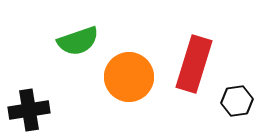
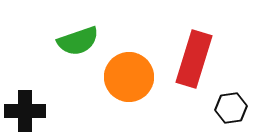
red rectangle: moved 5 px up
black hexagon: moved 6 px left, 7 px down
black cross: moved 4 px left, 1 px down; rotated 9 degrees clockwise
